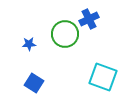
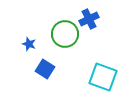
blue star: rotated 24 degrees clockwise
blue square: moved 11 px right, 14 px up
